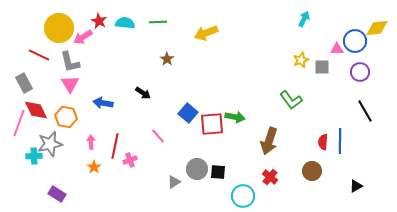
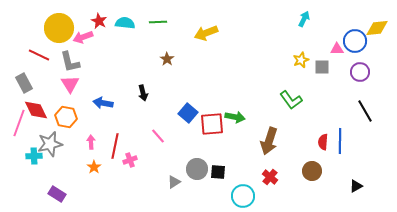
pink arrow at (83, 37): rotated 12 degrees clockwise
black arrow at (143, 93): rotated 42 degrees clockwise
